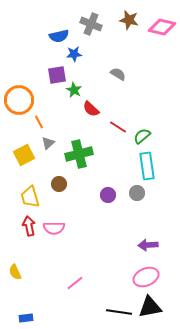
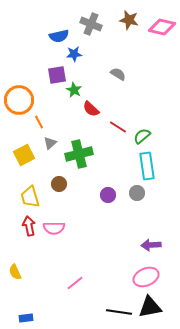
gray triangle: moved 2 px right
purple arrow: moved 3 px right
